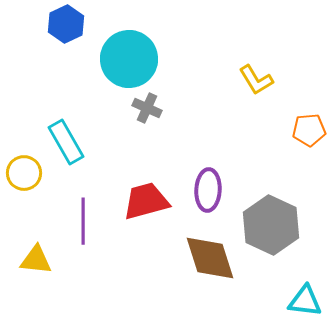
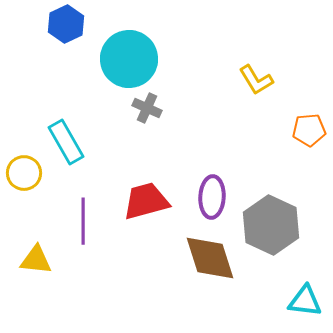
purple ellipse: moved 4 px right, 7 px down
